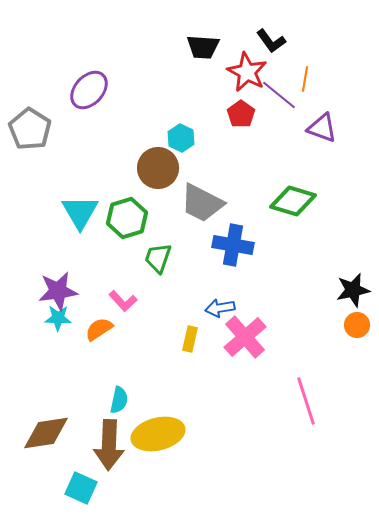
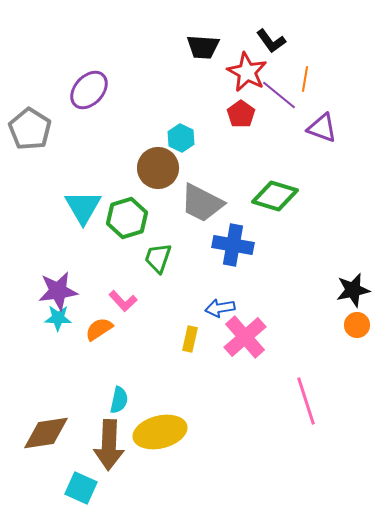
green diamond: moved 18 px left, 5 px up
cyan triangle: moved 3 px right, 5 px up
yellow ellipse: moved 2 px right, 2 px up
